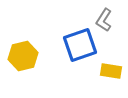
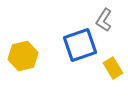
yellow rectangle: moved 2 px right, 3 px up; rotated 50 degrees clockwise
